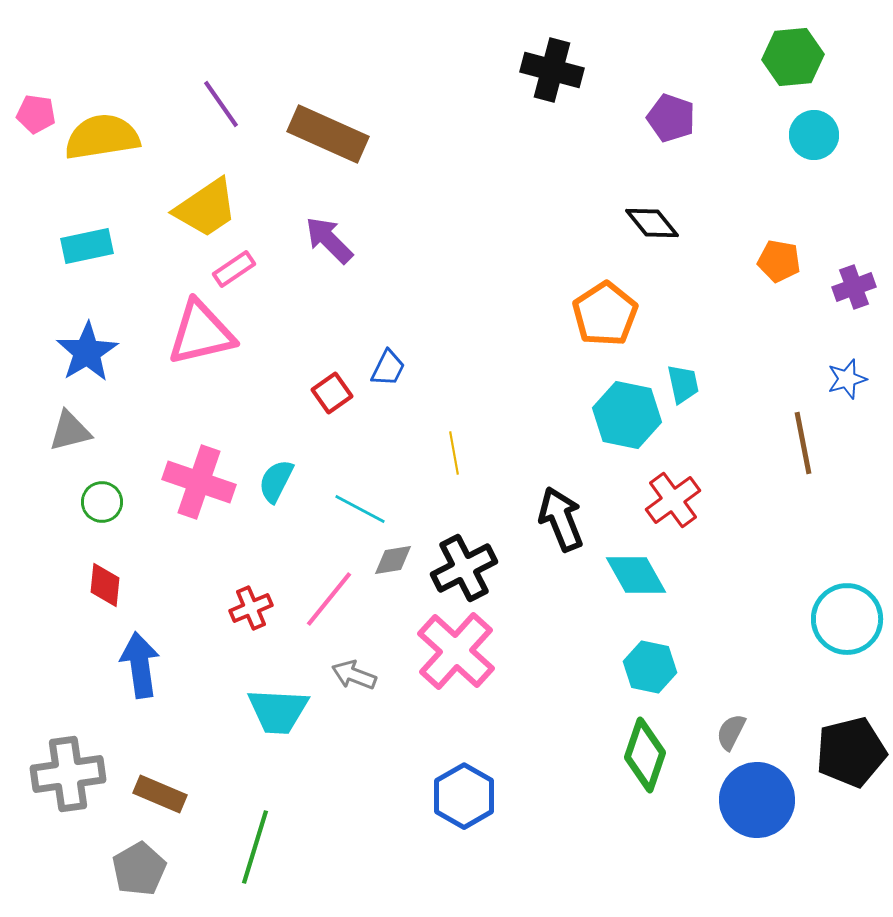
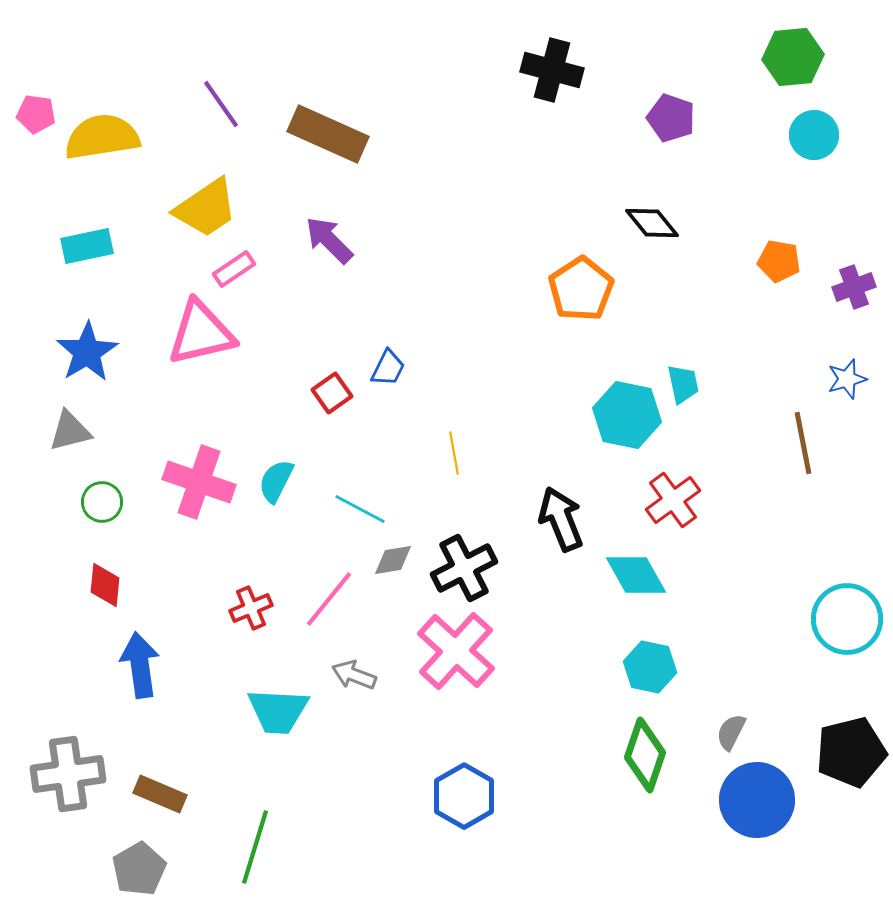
orange pentagon at (605, 314): moved 24 px left, 25 px up
